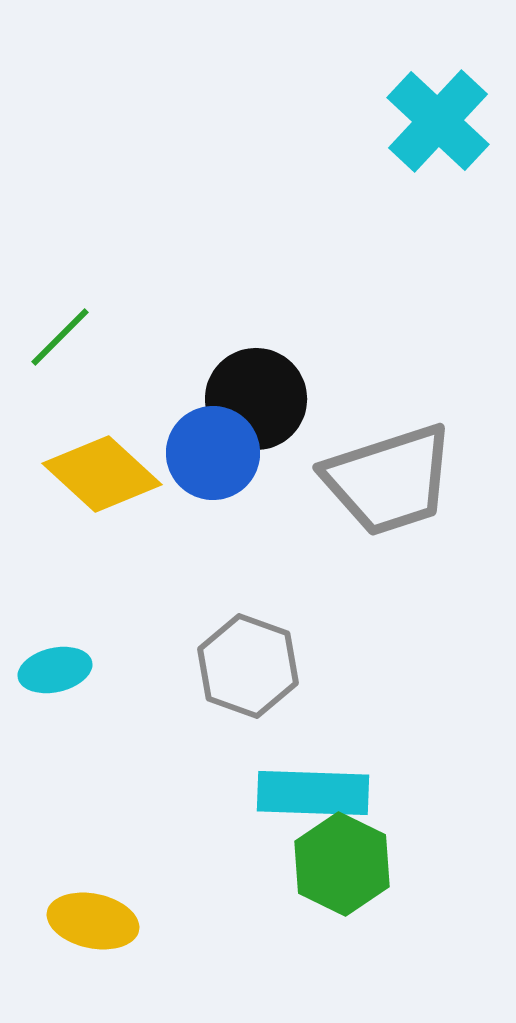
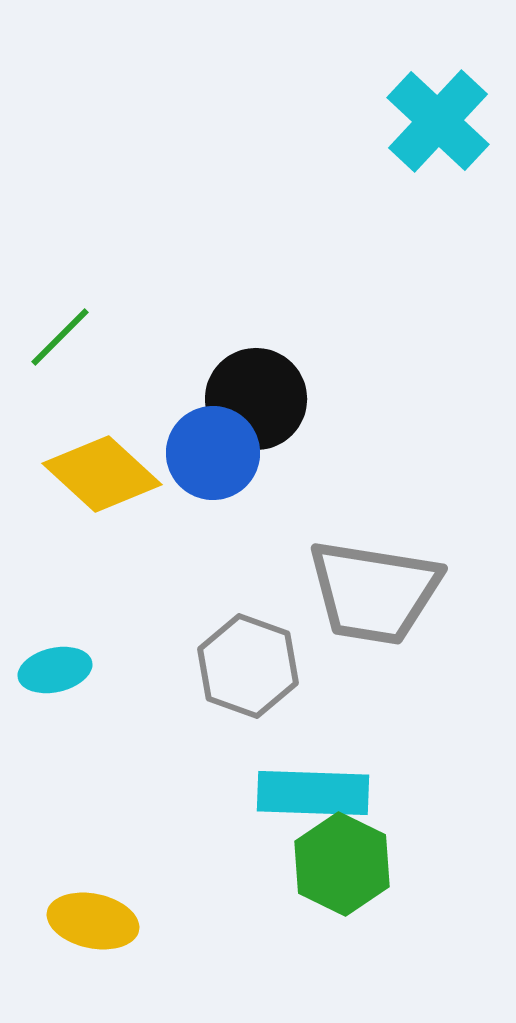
gray trapezoid: moved 15 px left, 112 px down; rotated 27 degrees clockwise
